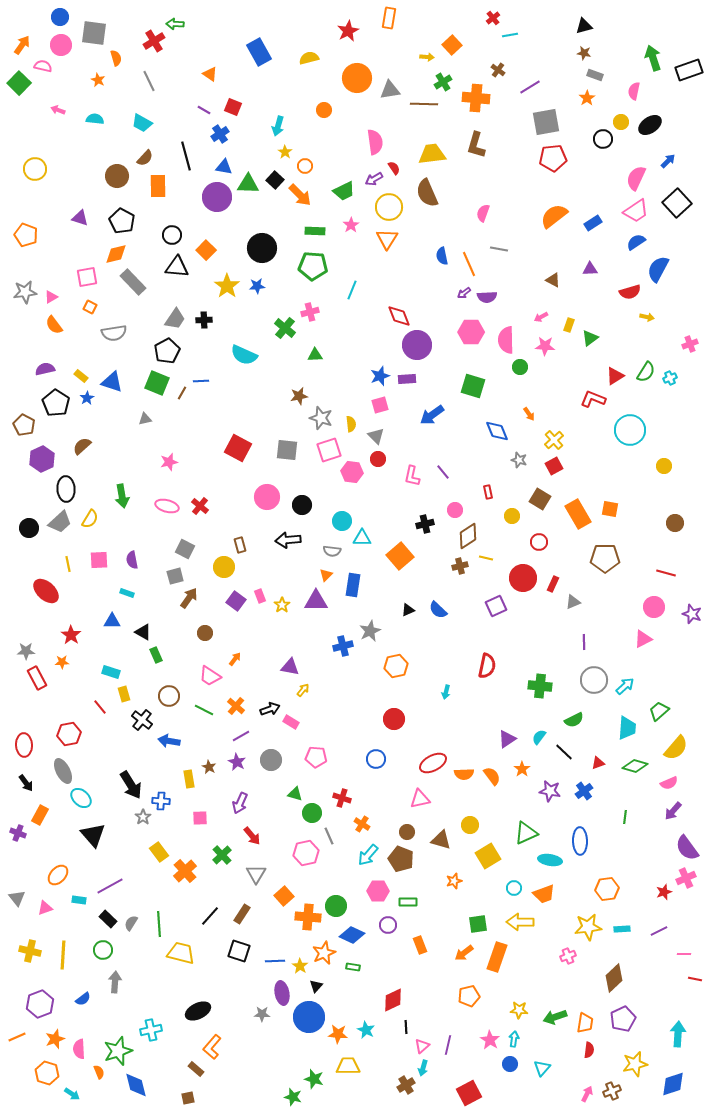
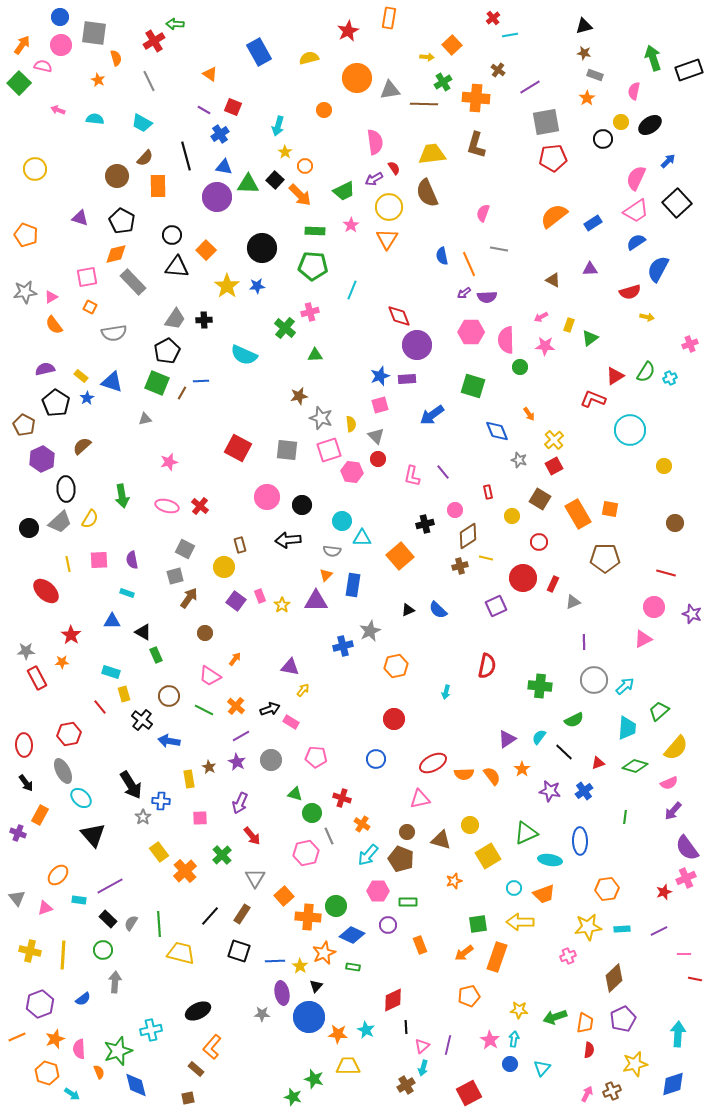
gray triangle at (256, 874): moved 1 px left, 4 px down
